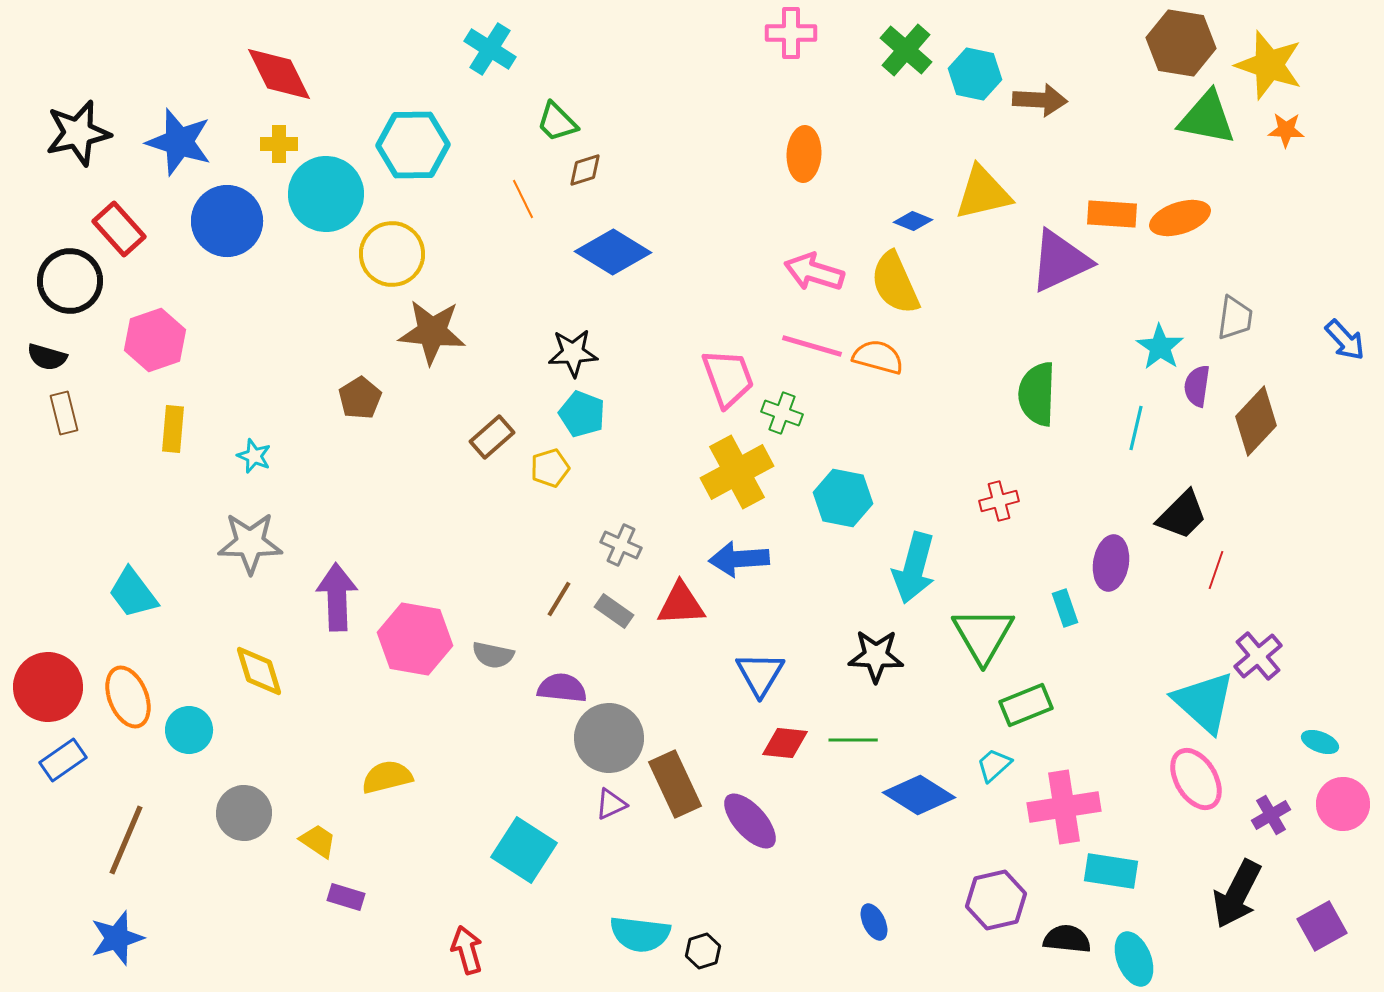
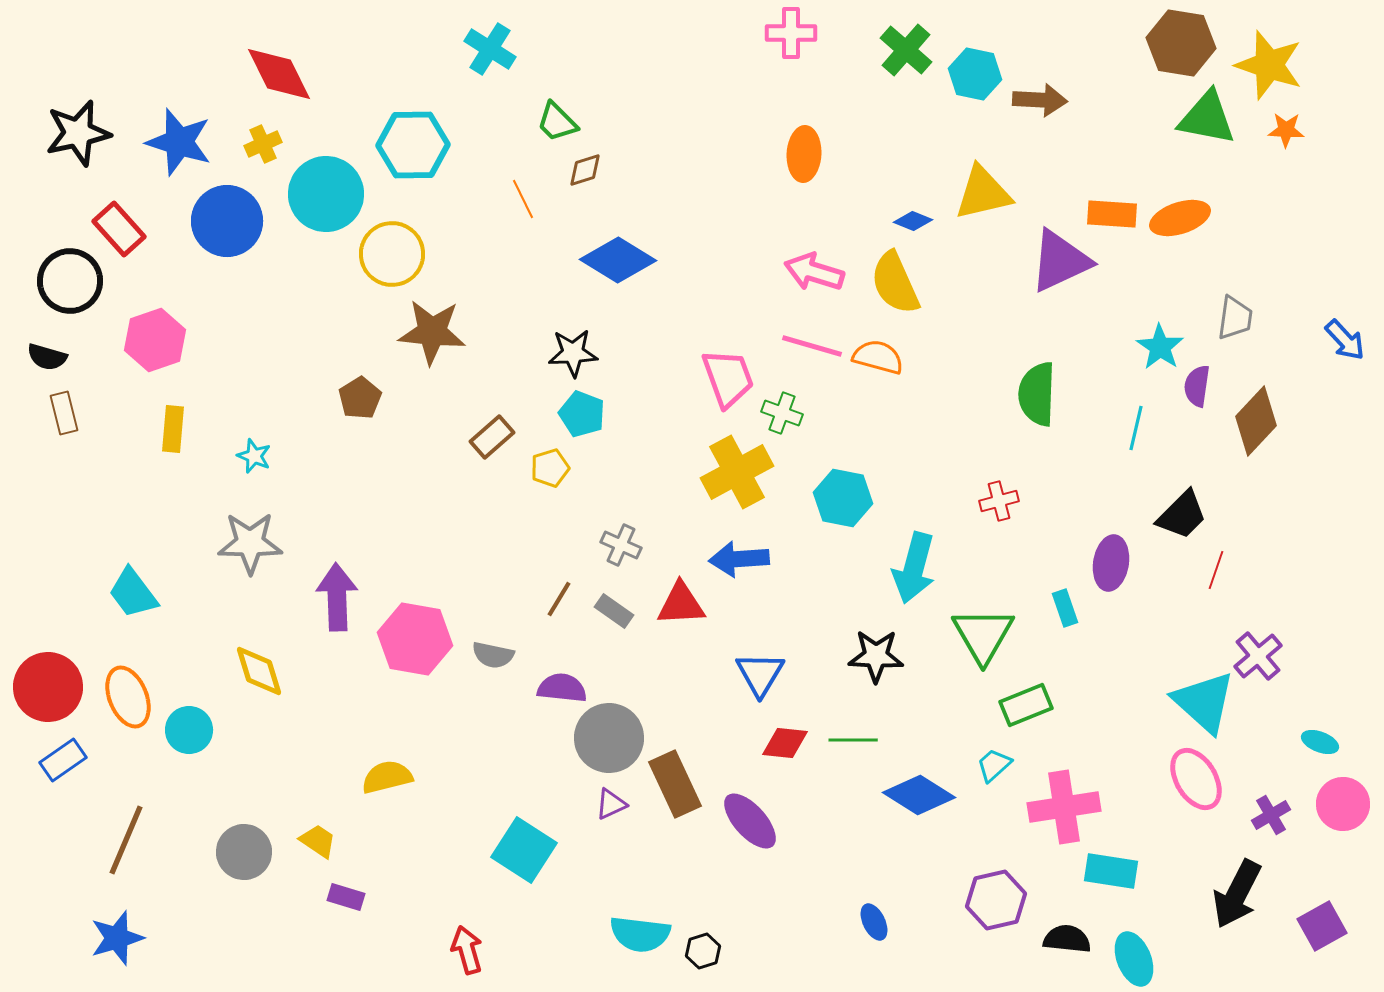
yellow cross at (279, 144): moved 16 px left; rotated 24 degrees counterclockwise
blue diamond at (613, 252): moved 5 px right, 8 px down
gray circle at (244, 813): moved 39 px down
